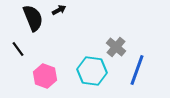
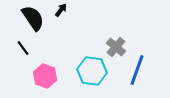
black arrow: moved 2 px right; rotated 24 degrees counterclockwise
black semicircle: rotated 12 degrees counterclockwise
black line: moved 5 px right, 1 px up
